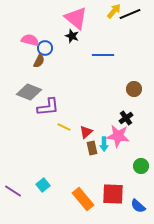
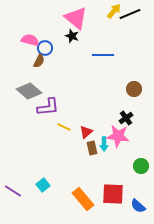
gray diamond: moved 1 px up; rotated 20 degrees clockwise
